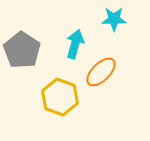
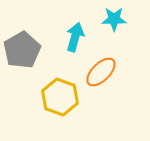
cyan arrow: moved 7 px up
gray pentagon: rotated 9 degrees clockwise
